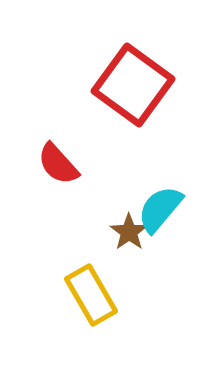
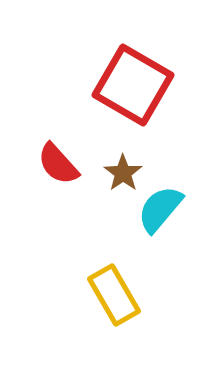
red square: rotated 6 degrees counterclockwise
brown star: moved 6 px left, 59 px up
yellow rectangle: moved 23 px right
